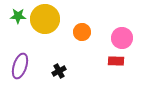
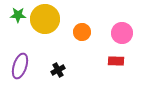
green star: moved 1 px up
pink circle: moved 5 px up
black cross: moved 1 px left, 1 px up
